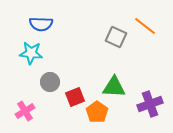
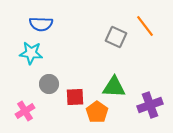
orange line: rotated 15 degrees clockwise
gray circle: moved 1 px left, 2 px down
red square: rotated 18 degrees clockwise
purple cross: moved 1 px down
